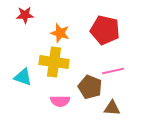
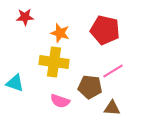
red star: moved 2 px down
pink line: rotated 20 degrees counterclockwise
cyan triangle: moved 8 px left, 6 px down
brown pentagon: rotated 15 degrees counterclockwise
pink semicircle: rotated 18 degrees clockwise
